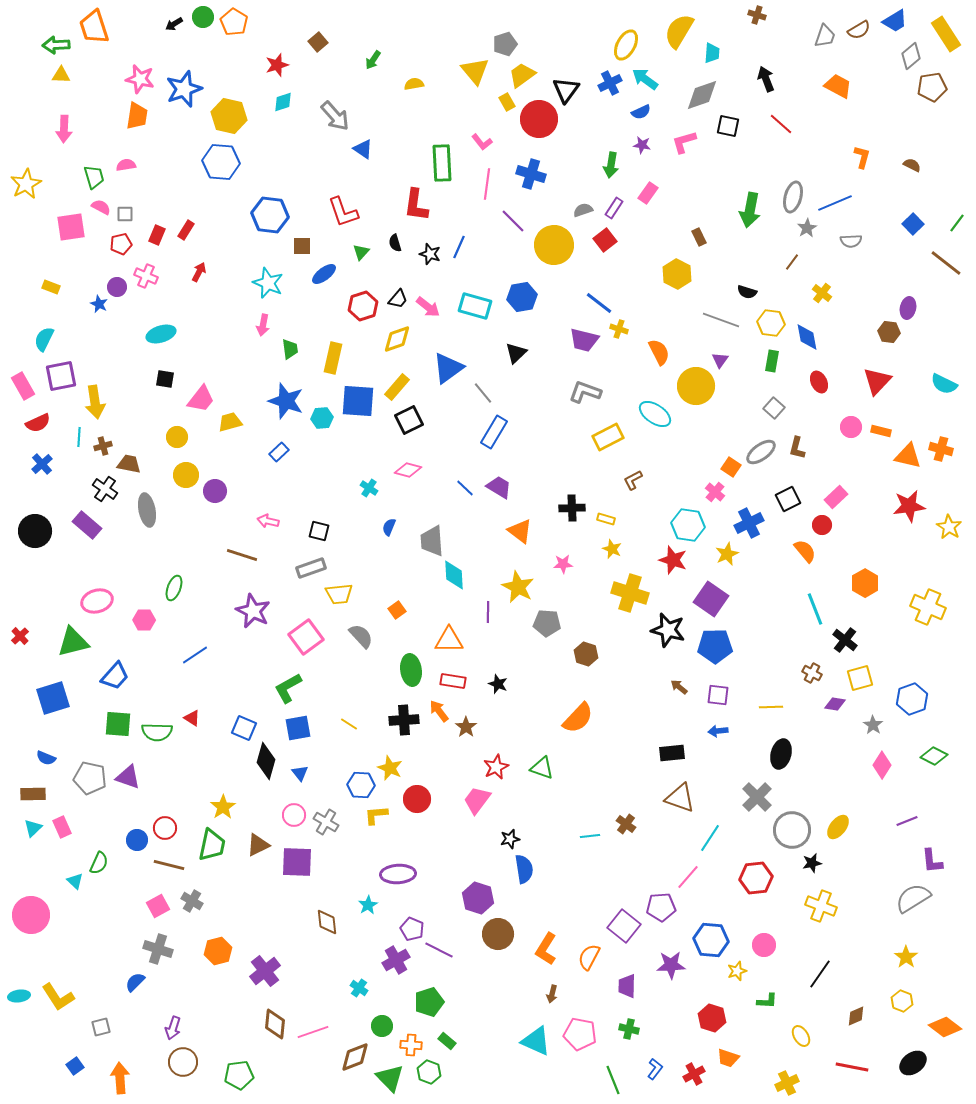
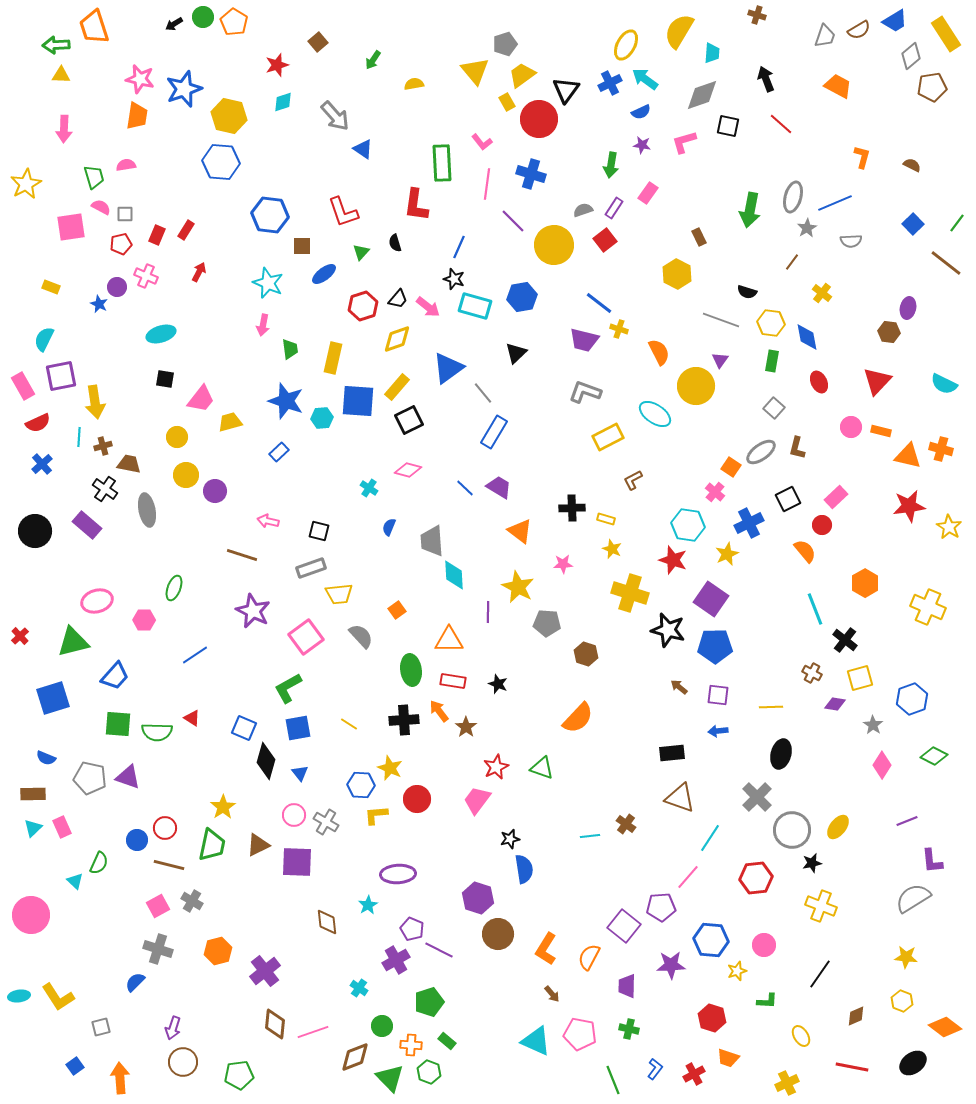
black star at (430, 254): moved 24 px right, 25 px down
yellow star at (906, 957): rotated 30 degrees counterclockwise
brown arrow at (552, 994): rotated 54 degrees counterclockwise
